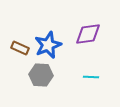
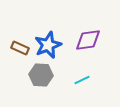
purple diamond: moved 6 px down
cyan line: moved 9 px left, 3 px down; rotated 28 degrees counterclockwise
